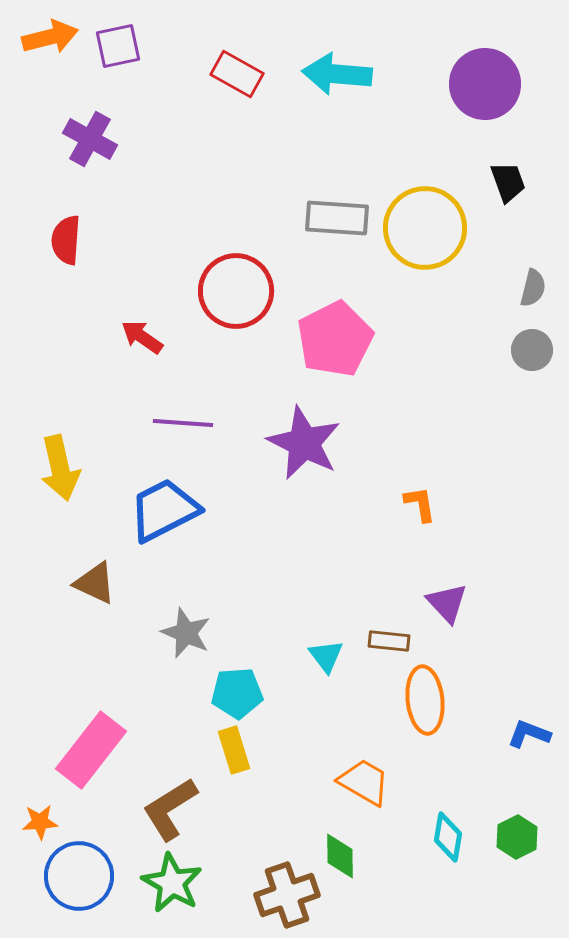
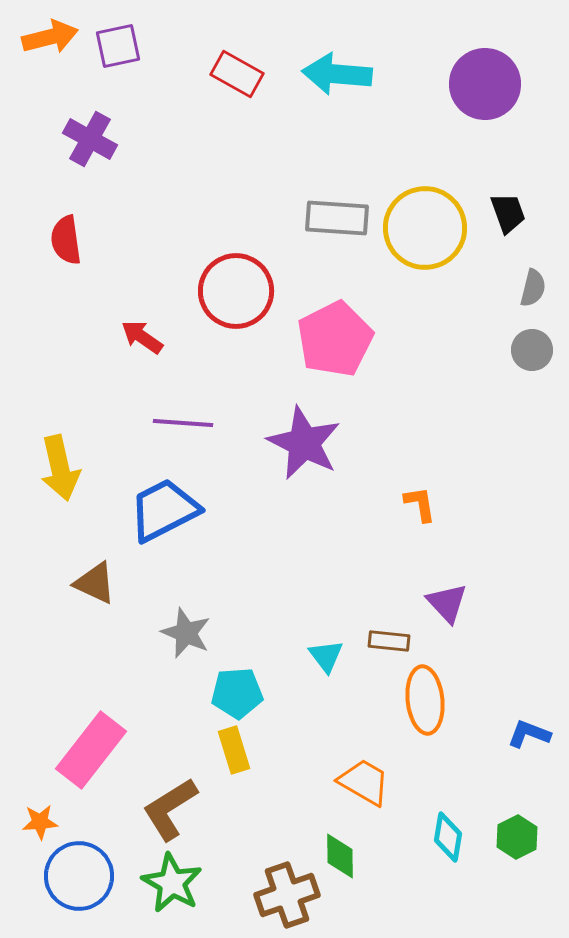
black trapezoid: moved 31 px down
red semicircle: rotated 12 degrees counterclockwise
